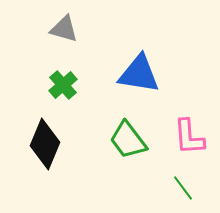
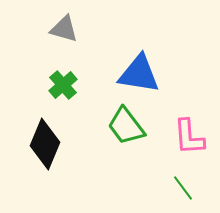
green trapezoid: moved 2 px left, 14 px up
